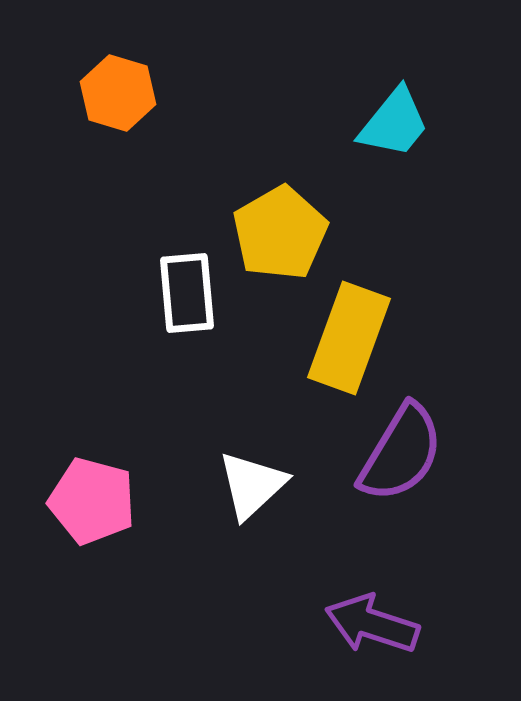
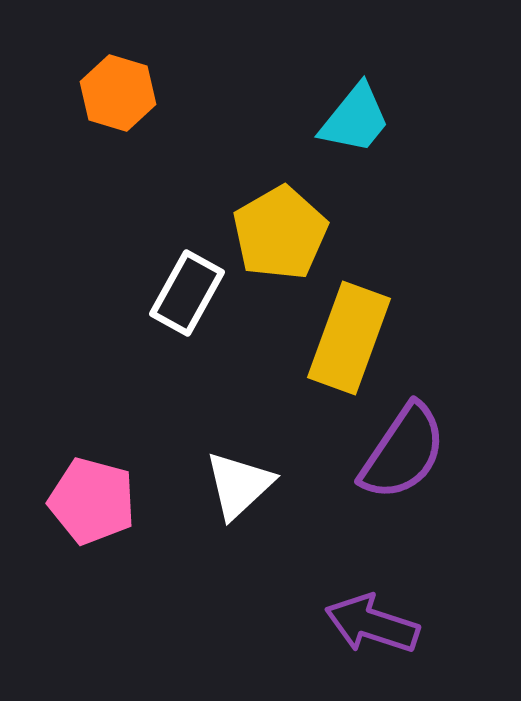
cyan trapezoid: moved 39 px left, 4 px up
white rectangle: rotated 34 degrees clockwise
purple semicircle: moved 2 px right, 1 px up; rotated 3 degrees clockwise
white triangle: moved 13 px left
